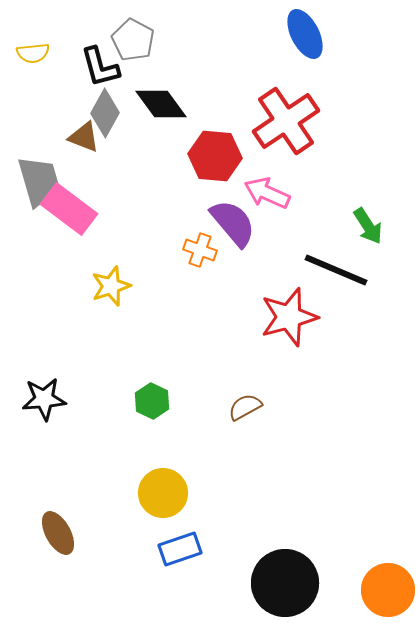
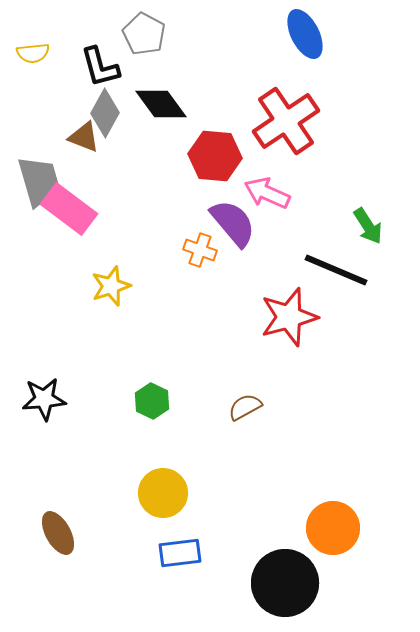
gray pentagon: moved 11 px right, 6 px up
blue rectangle: moved 4 px down; rotated 12 degrees clockwise
orange circle: moved 55 px left, 62 px up
